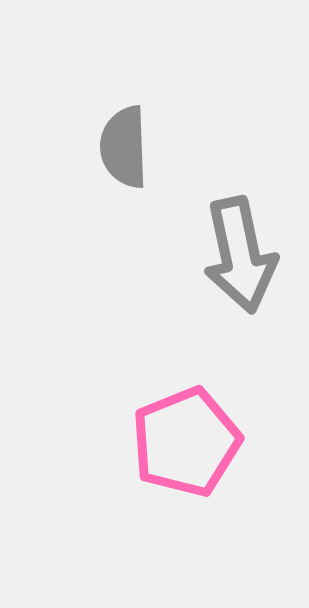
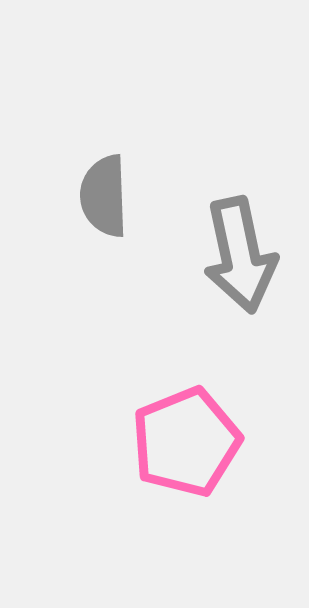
gray semicircle: moved 20 px left, 49 px down
